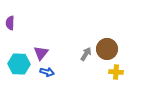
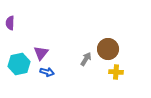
brown circle: moved 1 px right
gray arrow: moved 5 px down
cyan hexagon: rotated 15 degrees counterclockwise
